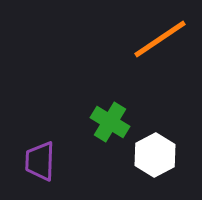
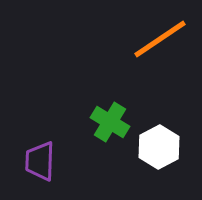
white hexagon: moved 4 px right, 8 px up
